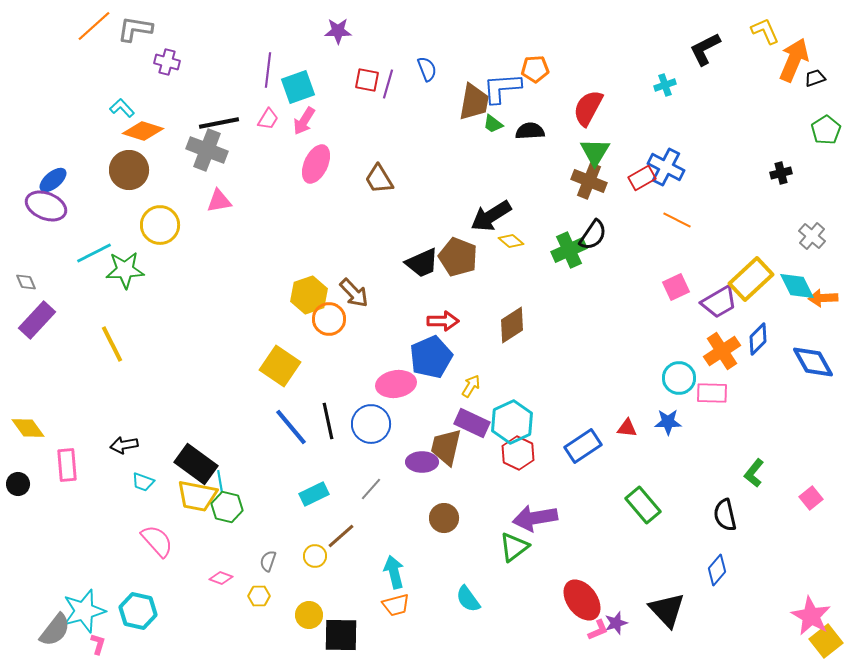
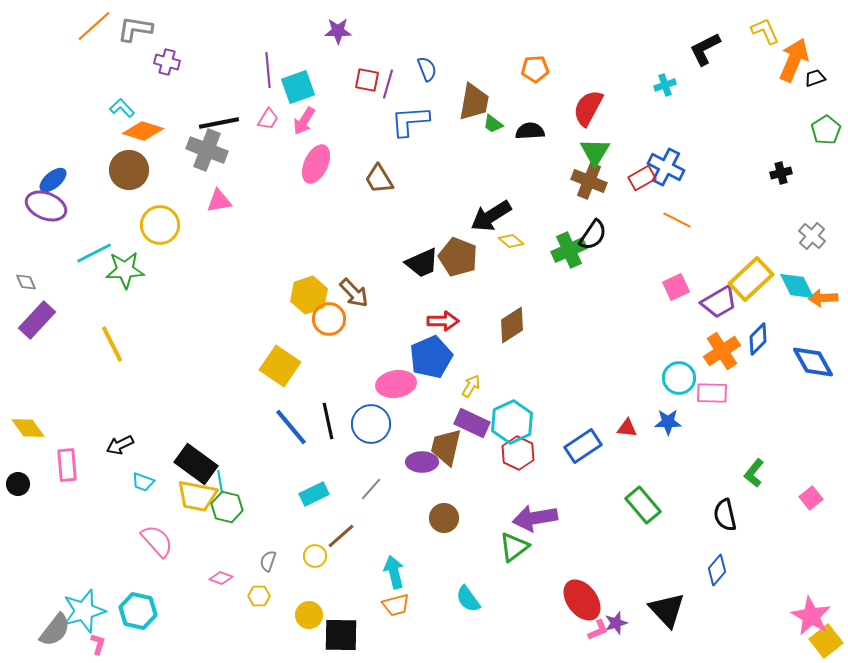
purple line at (268, 70): rotated 12 degrees counterclockwise
blue L-shape at (502, 88): moved 92 px left, 33 px down
black arrow at (124, 445): moved 4 px left; rotated 16 degrees counterclockwise
